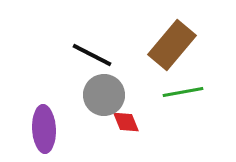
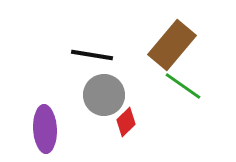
black line: rotated 18 degrees counterclockwise
green line: moved 6 px up; rotated 45 degrees clockwise
red diamond: rotated 68 degrees clockwise
purple ellipse: moved 1 px right
